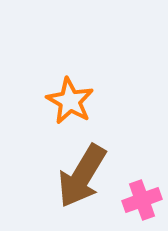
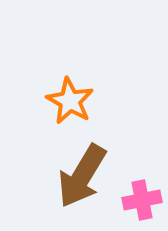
pink cross: rotated 9 degrees clockwise
